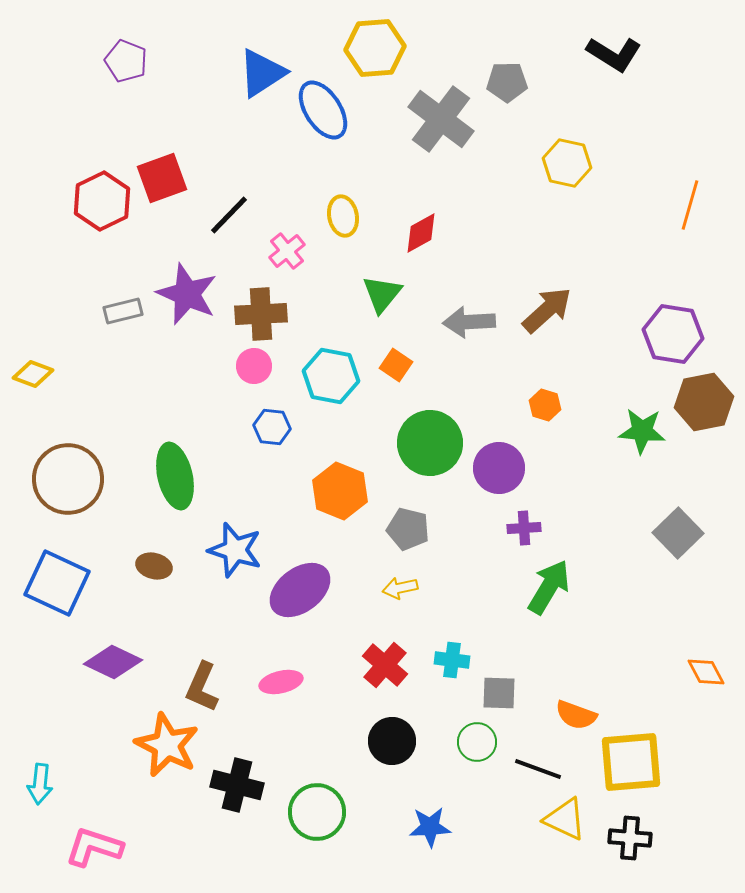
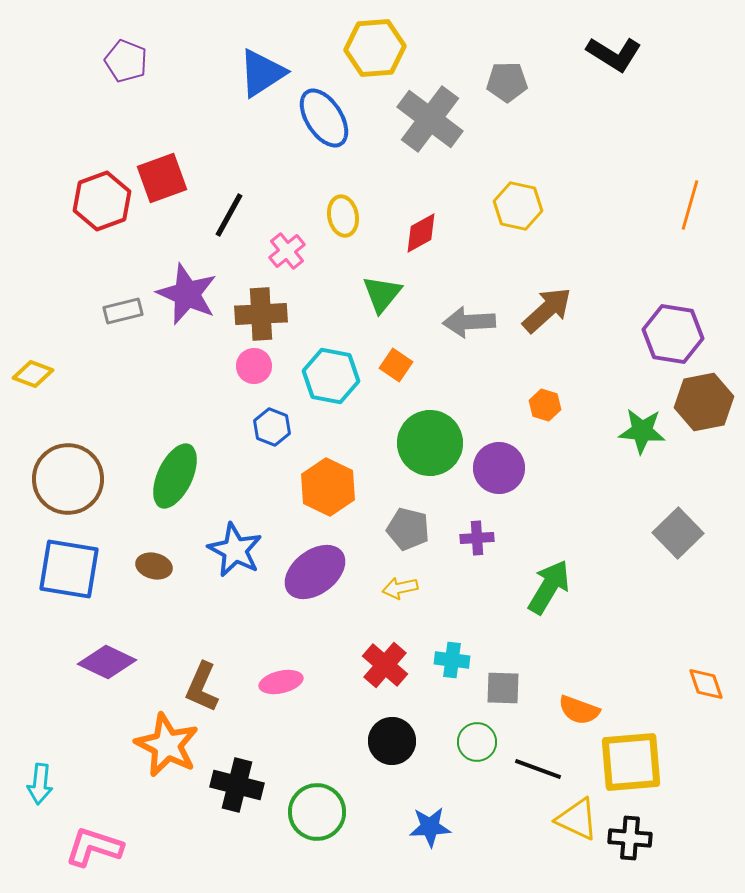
blue ellipse at (323, 110): moved 1 px right, 8 px down
gray cross at (441, 119): moved 11 px left
yellow hexagon at (567, 163): moved 49 px left, 43 px down
red hexagon at (102, 201): rotated 6 degrees clockwise
black line at (229, 215): rotated 15 degrees counterclockwise
blue hexagon at (272, 427): rotated 15 degrees clockwise
green ellipse at (175, 476): rotated 38 degrees clockwise
orange hexagon at (340, 491): moved 12 px left, 4 px up; rotated 4 degrees clockwise
purple cross at (524, 528): moved 47 px left, 10 px down
blue star at (235, 550): rotated 10 degrees clockwise
blue square at (57, 583): moved 12 px right, 14 px up; rotated 16 degrees counterclockwise
purple ellipse at (300, 590): moved 15 px right, 18 px up
purple diamond at (113, 662): moved 6 px left
orange diamond at (706, 672): moved 12 px down; rotated 9 degrees clockwise
gray square at (499, 693): moved 4 px right, 5 px up
orange semicircle at (576, 715): moved 3 px right, 5 px up
yellow triangle at (565, 819): moved 12 px right
